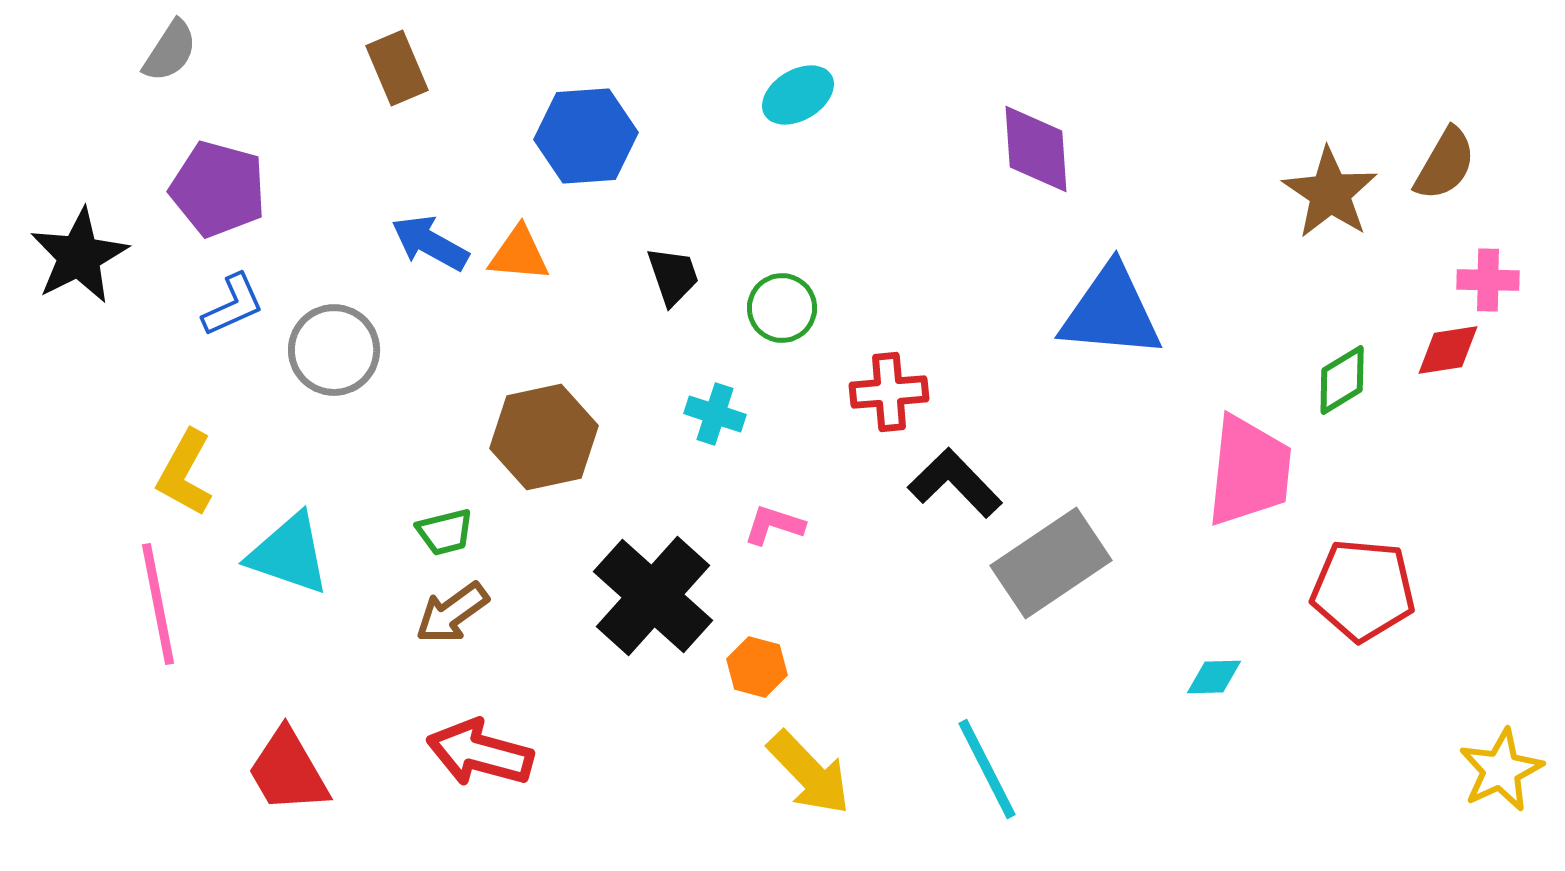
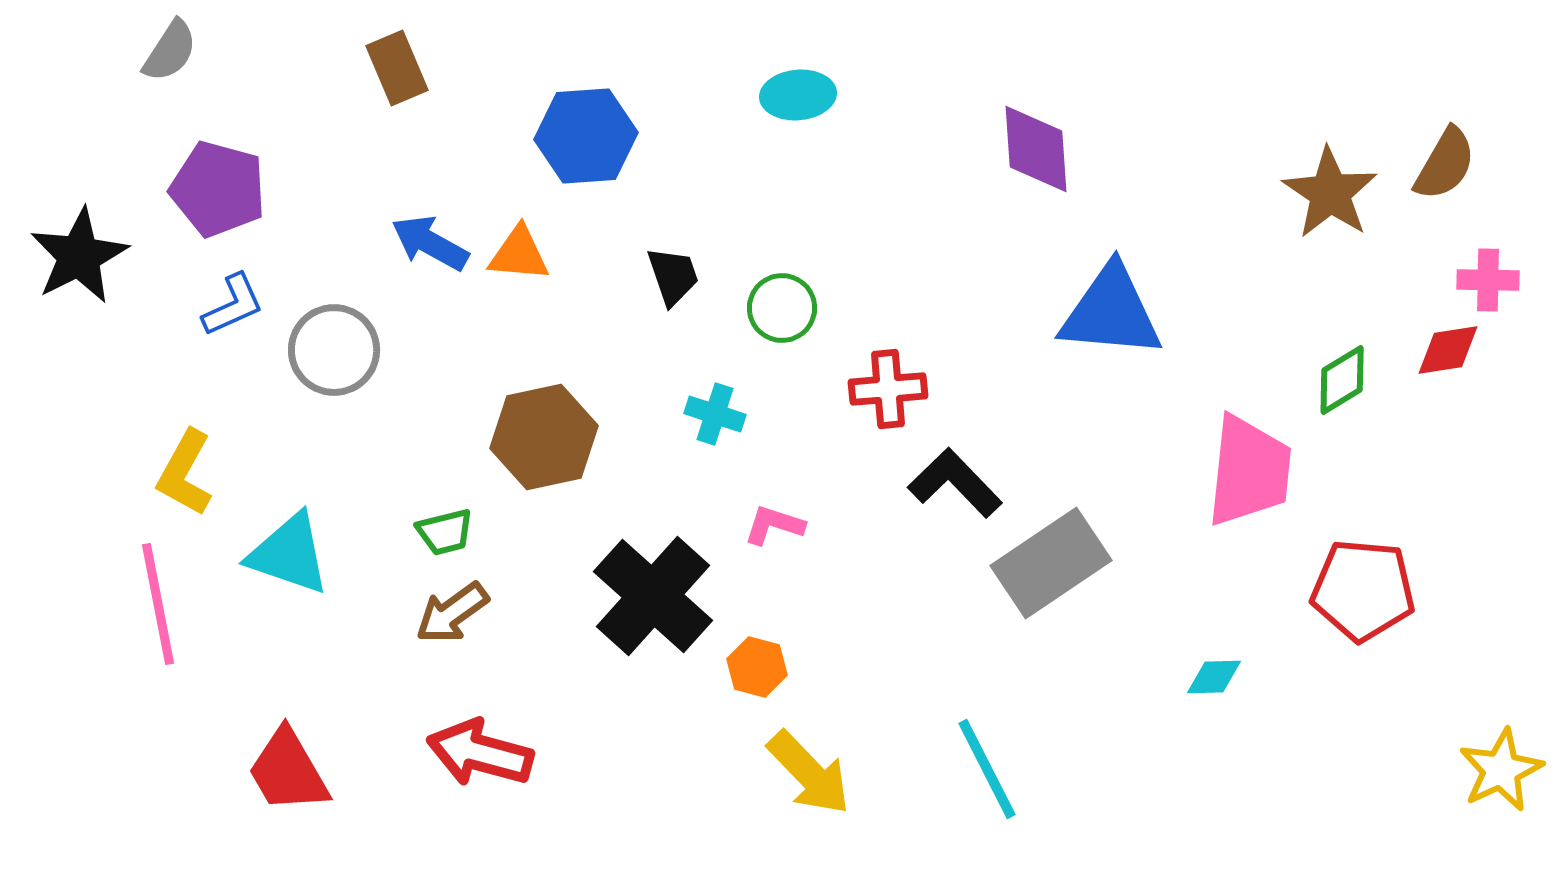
cyan ellipse: rotated 26 degrees clockwise
red cross: moved 1 px left, 3 px up
